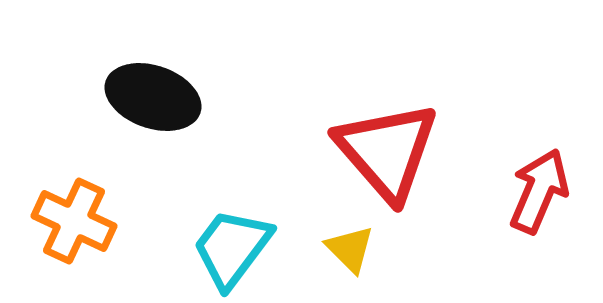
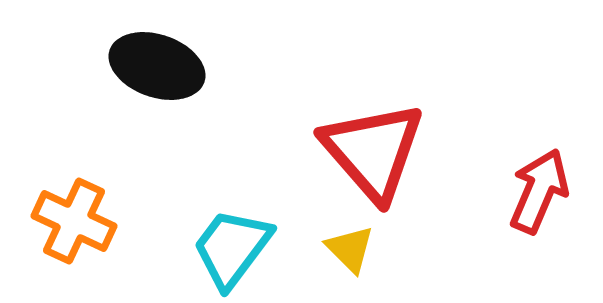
black ellipse: moved 4 px right, 31 px up
red triangle: moved 14 px left
